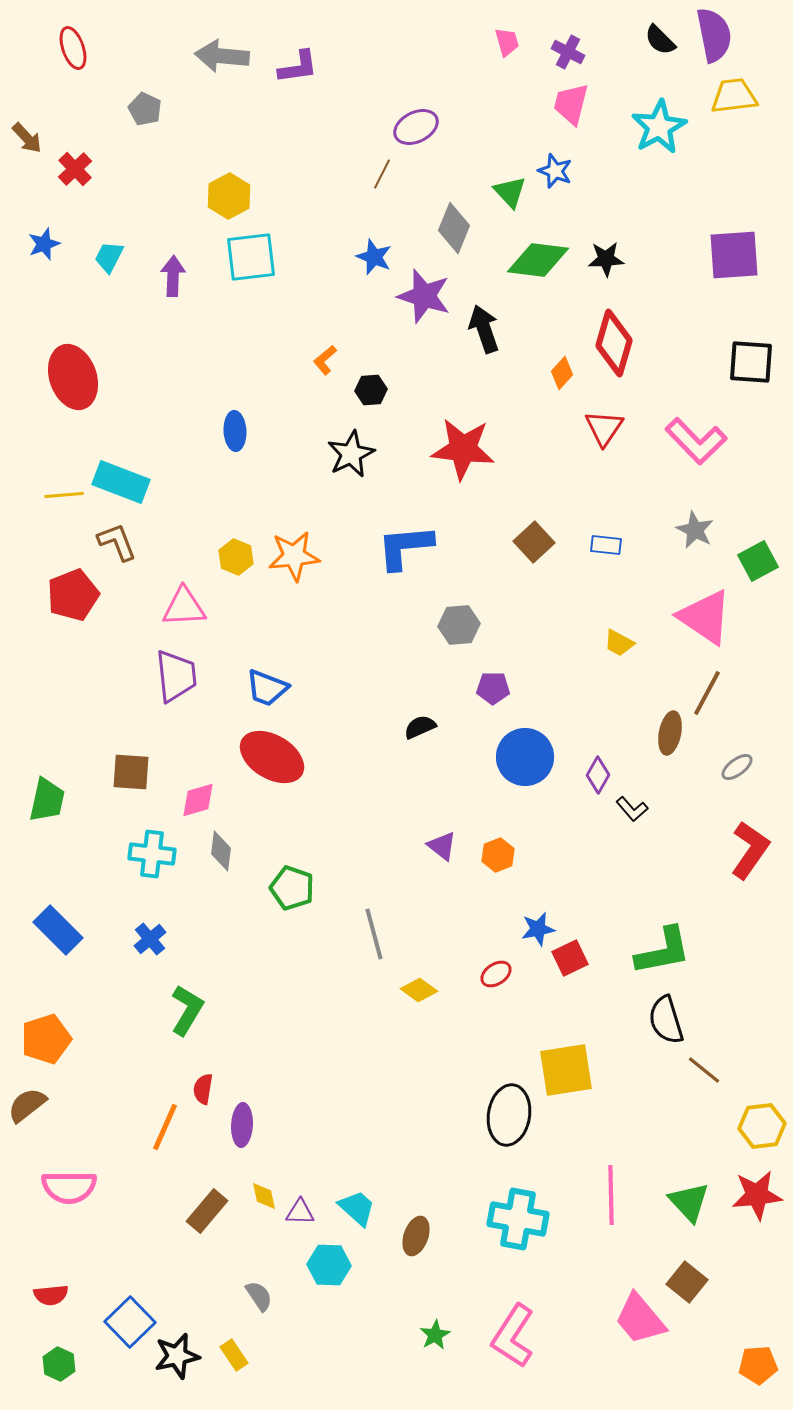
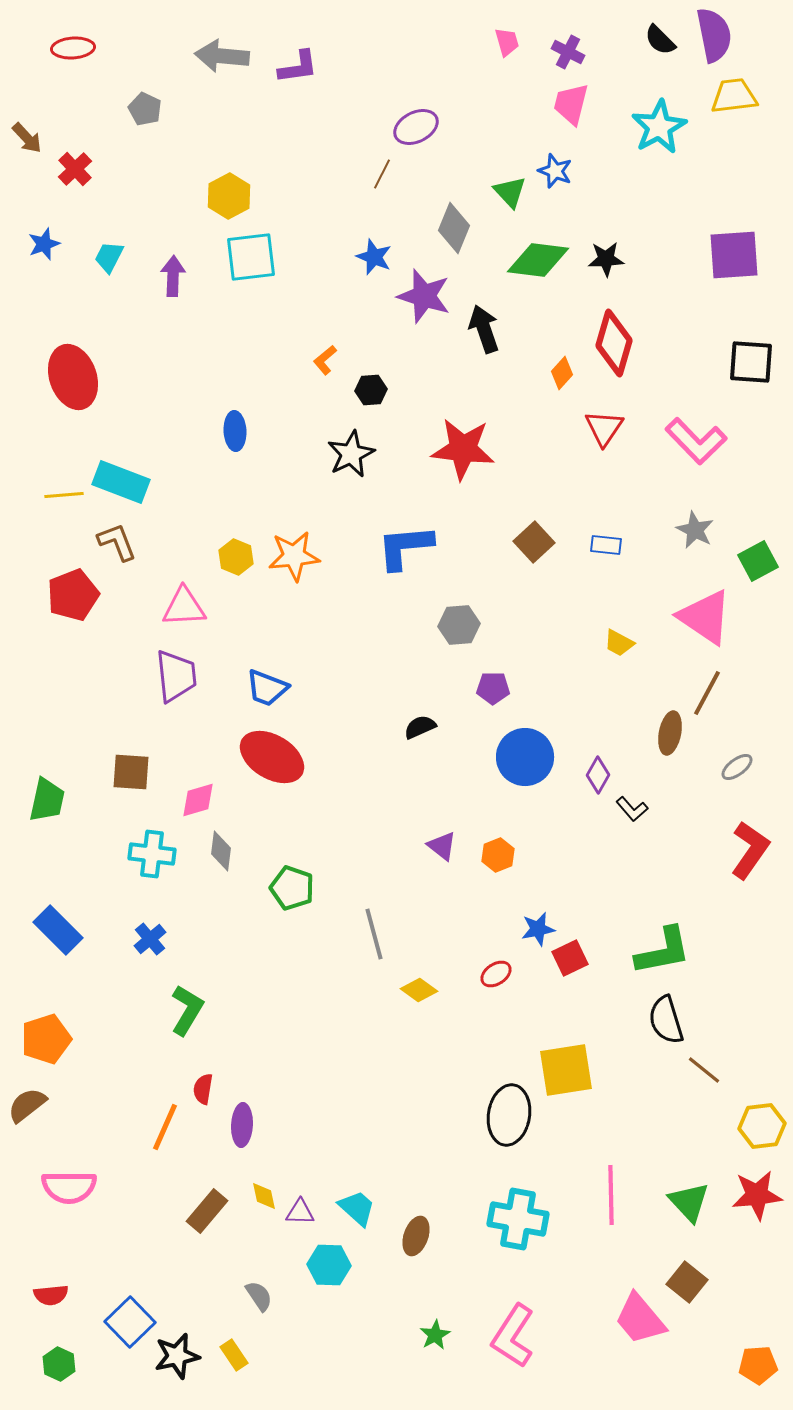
red ellipse at (73, 48): rotated 75 degrees counterclockwise
